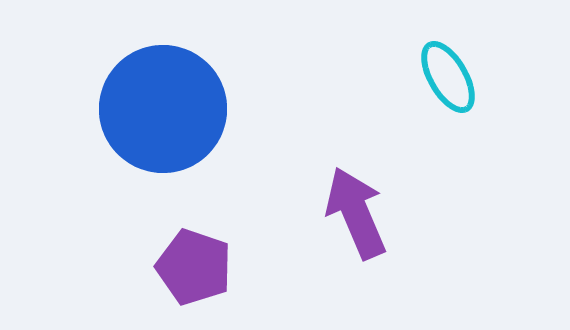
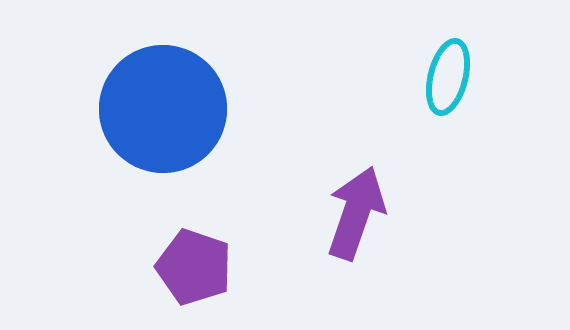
cyan ellipse: rotated 44 degrees clockwise
purple arrow: rotated 42 degrees clockwise
